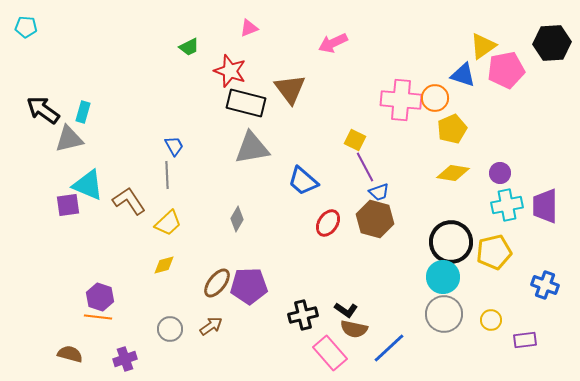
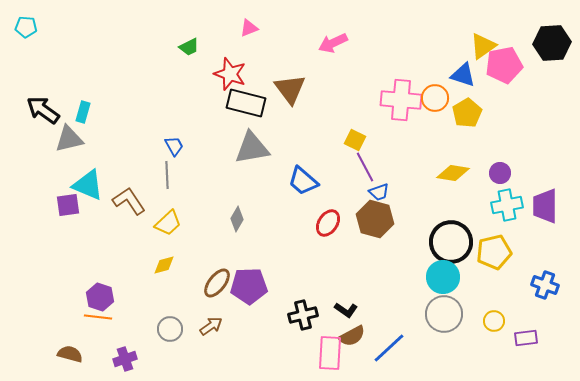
pink pentagon at (506, 70): moved 2 px left, 5 px up
red star at (230, 71): moved 3 px down
yellow pentagon at (452, 129): moved 15 px right, 16 px up; rotated 8 degrees counterclockwise
yellow circle at (491, 320): moved 3 px right, 1 px down
brown semicircle at (354, 329): moved 2 px left, 7 px down; rotated 40 degrees counterclockwise
purple rectangle at (525, 340): moved 1 px right, 2 px up
pink rectangle at (330, 353): rotated 44 degrees clockwise
